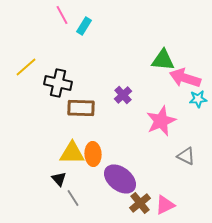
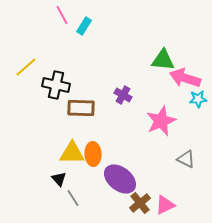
black cross: moved 2 px left, 2 px down
purple cross: rotated 18 degrees counterclockwise
gray triangle: moved 3 px down
